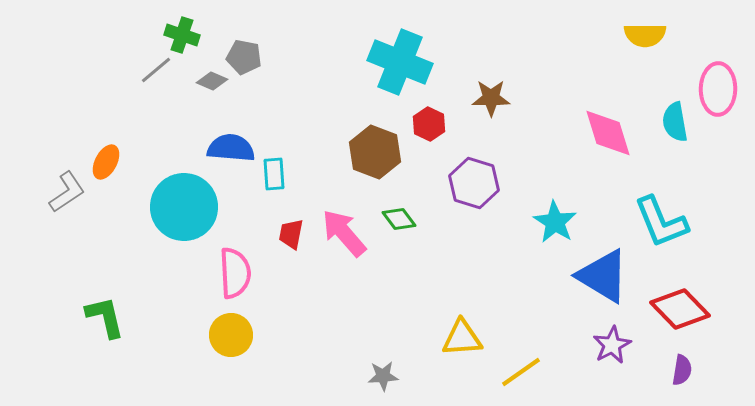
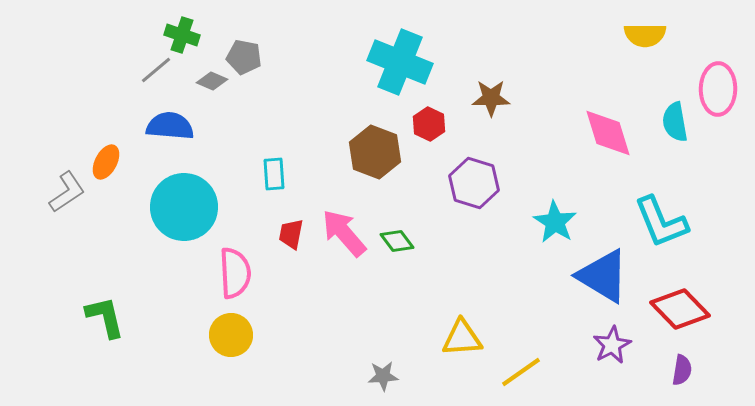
blue semicircle: moved 61 px left, 22 px up
green diamond: moved 2 px left, 22 px down
